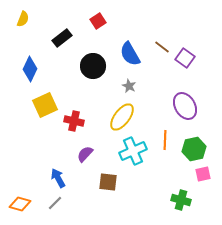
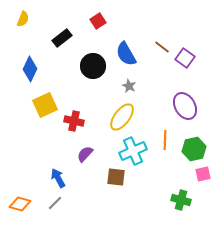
blue semicircle: moved 4 px left
brown square: moved 8 px right, 5 px up
